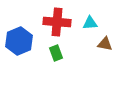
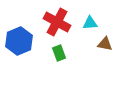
red cross: rotated 24 degrees clockwise
green rectangle: moved 3 px right
